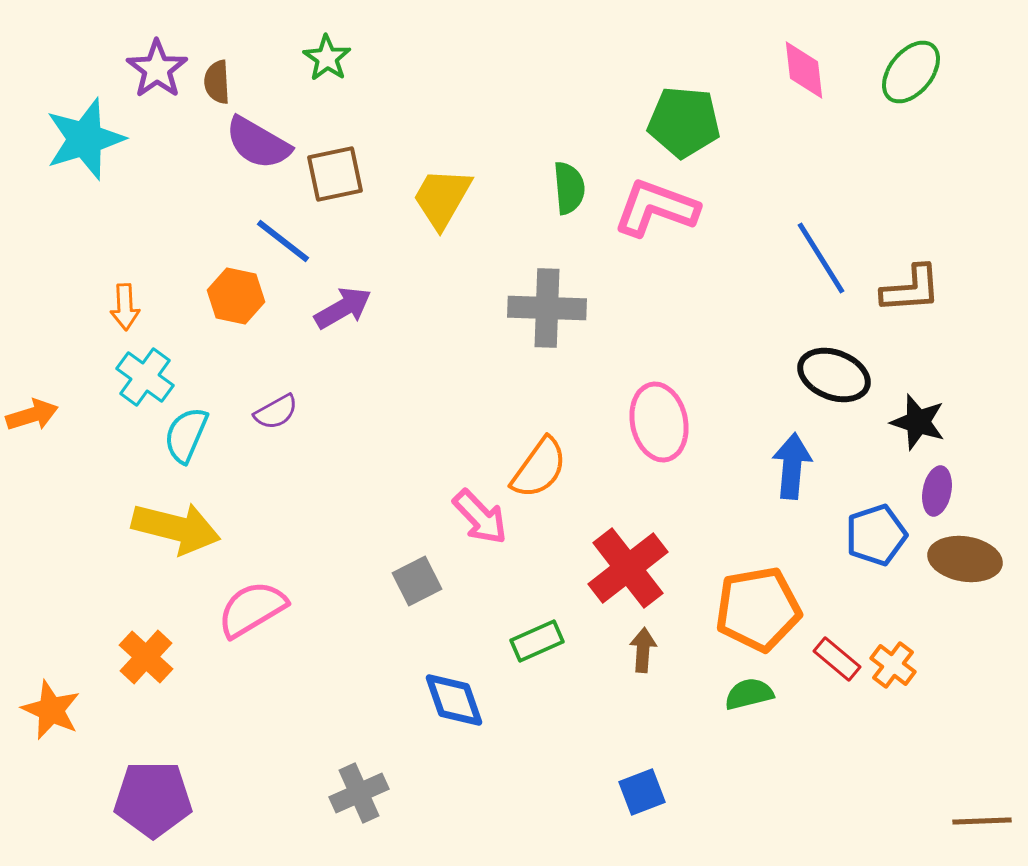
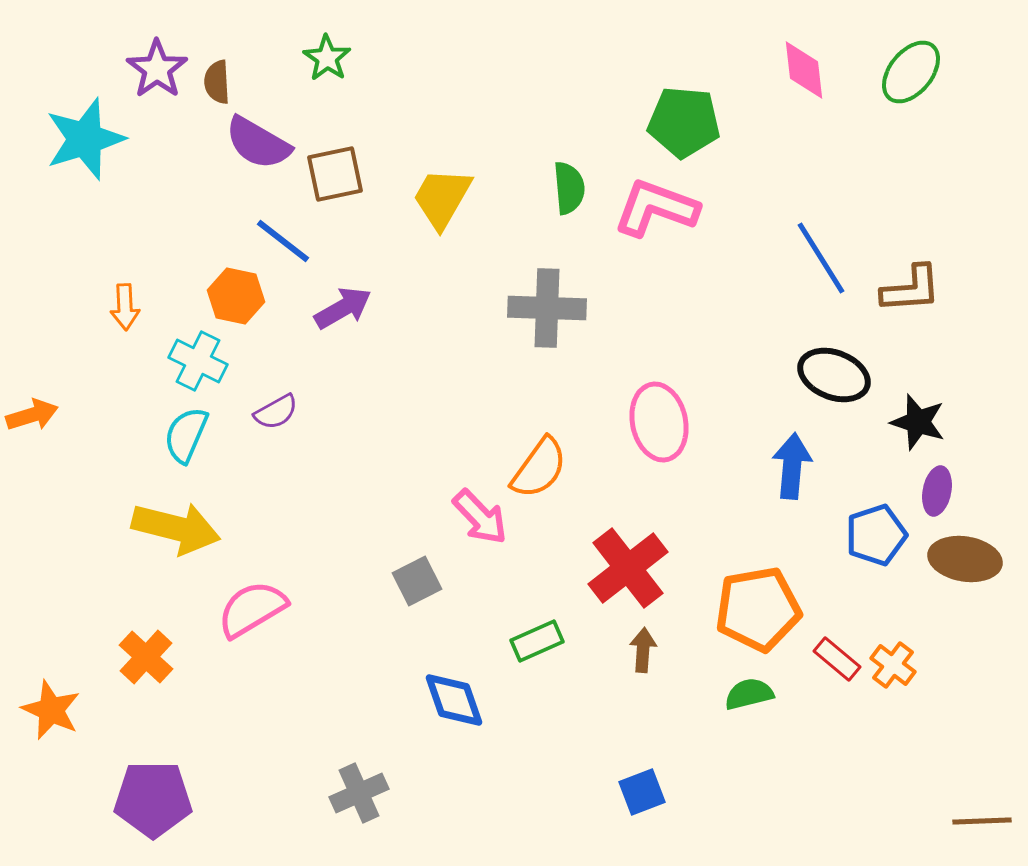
cyan cross at (145, 377): moved 53 px right, 16 px up; rotated 10 degrees counterclockwise
